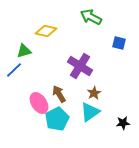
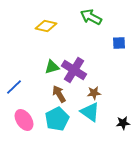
yellow diamond: moved 5 px up
blue square: rotated 16 degrees counterclockwise
green triangle: moved 28 px right, 16 px down
purple cross: moved 6 px left, 4 px down
blue line: moved 17 px down
brown star: rotated 24 degrees clockwise
pink ellipse: moved 15 px left, 17 px down
cyan triangle: rotated 50 degrees counterclockwise
